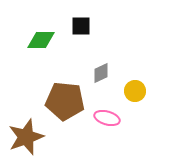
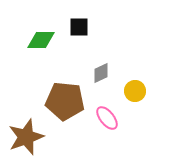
black square: moved 2 px left, 1 px down
pink ellipse: rotated 35 degrees clockwise
